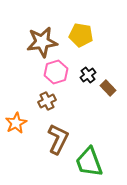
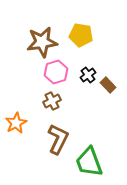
brown rectangle: moved 3 px up
brown cross: moved 5 px right
